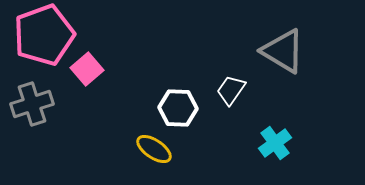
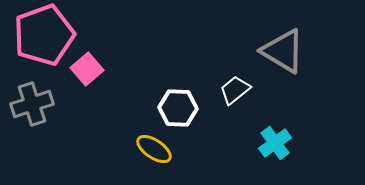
white trapezoid: moved 4 px right; rotated 16 degrees clockwise
